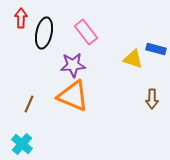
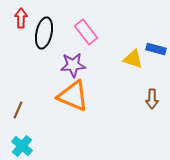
brown line: moved 11 px left, 6 px down
cyan cross: moved 2 px down
